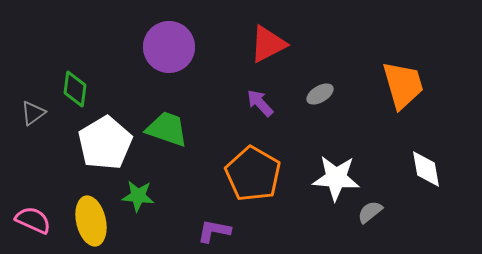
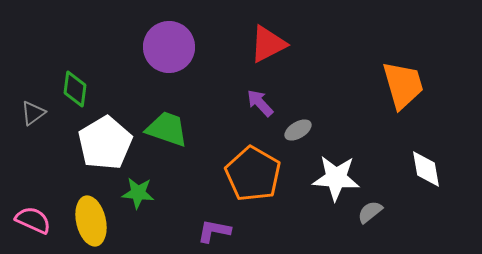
gray ellipse: moved 22 px left, 36 px down
green star: moved 3 px up
